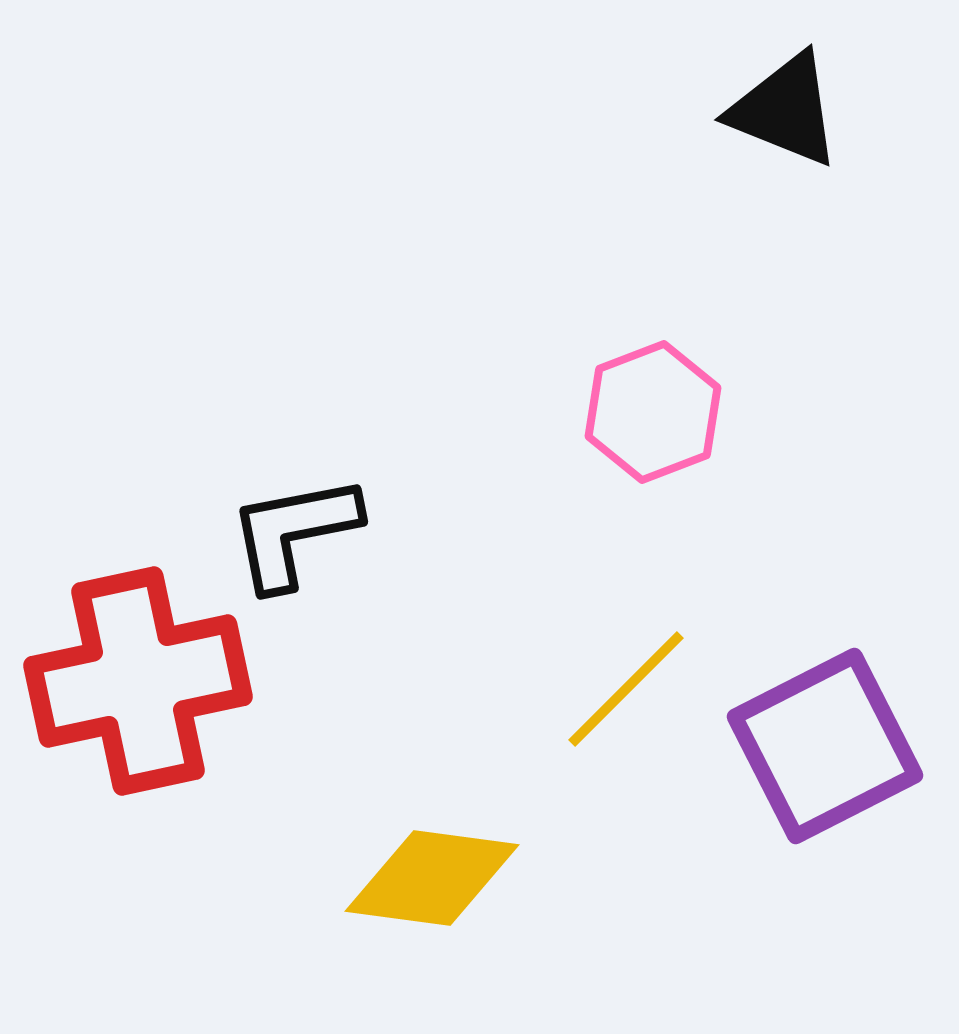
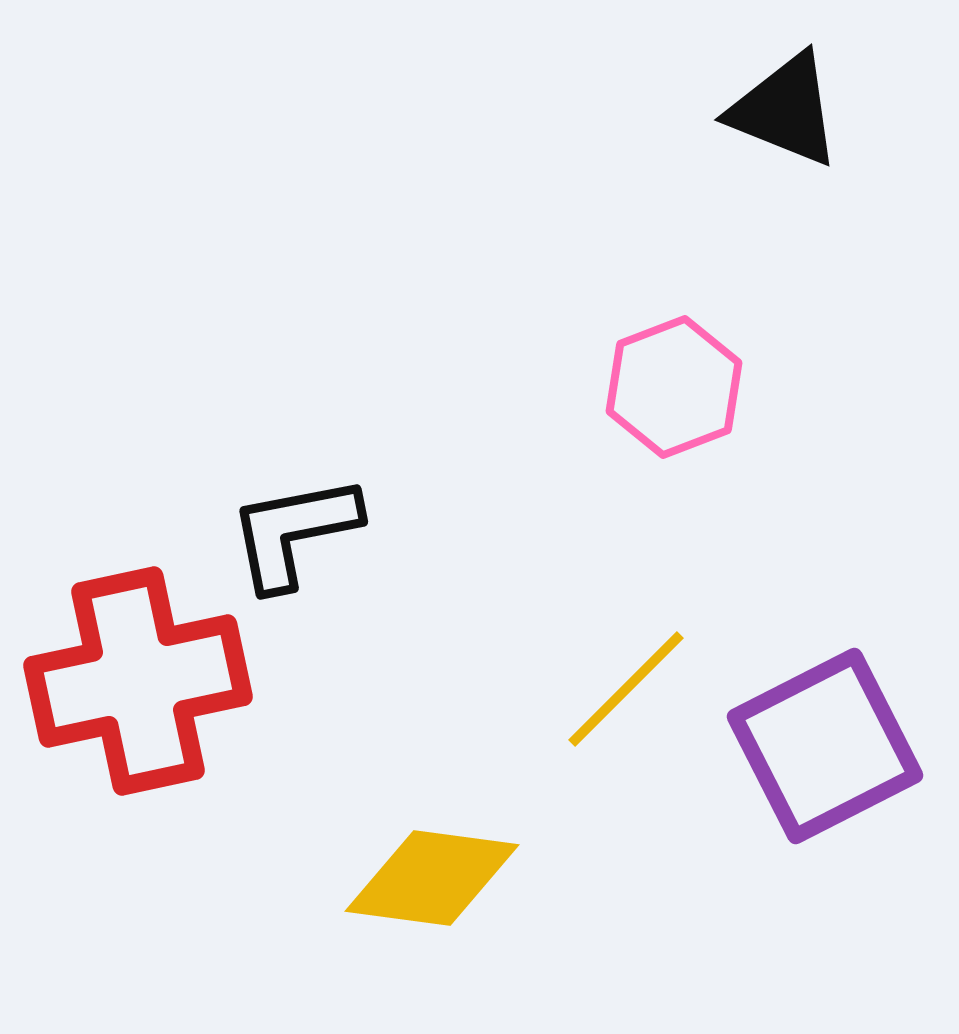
pink hexagon: moved 21 px right, 25 px up
